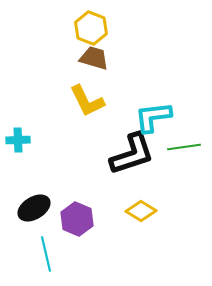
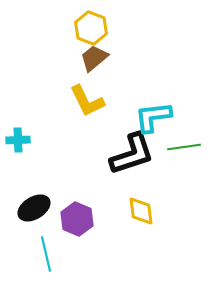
brown trapezoid: rotated 56 degrees counterclockwise
yellow diamond: rotated 52 degrees clockwise
